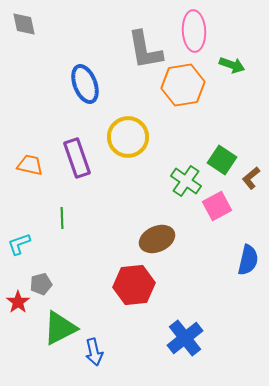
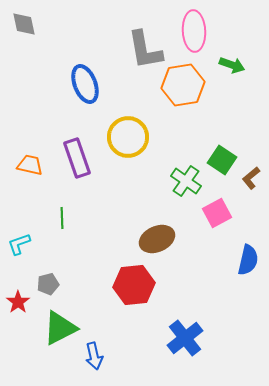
pink square: moved 7 px down
gray pentagon: moved 7 px right
blue arrow: moved 4 px down
